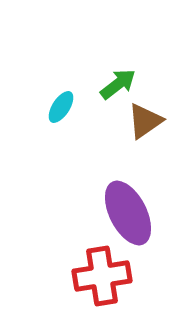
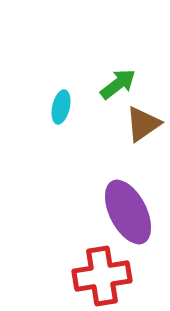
cyan ellipse: rotated 20 degrees counterclockwise
brown triangle: moved 2 px left, 3 px down
purple ellipse: moved 1 px up
